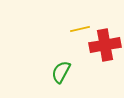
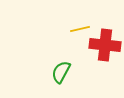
red cross: rotated 16 degrees clockwise
